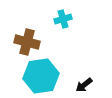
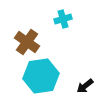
brown cross: rotated 20 degrees clockwise
black arrow: moved 1 px right, 1 px down
